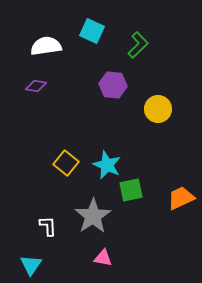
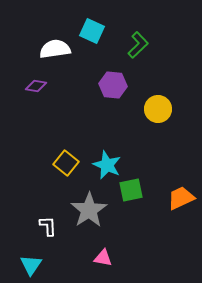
white semicircle: moved 9 px right, 3 px down
gray star: moved 4 px left, 6 px up
